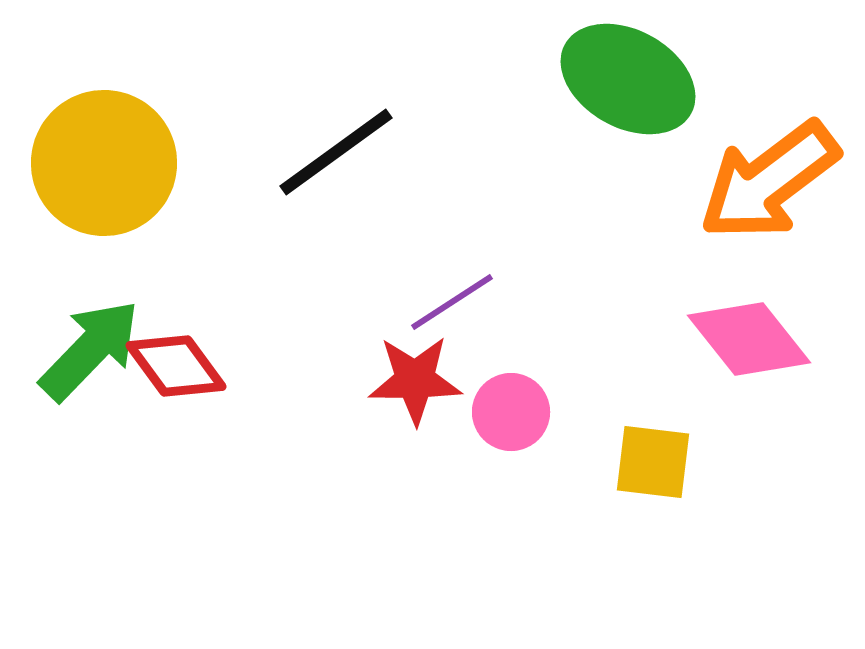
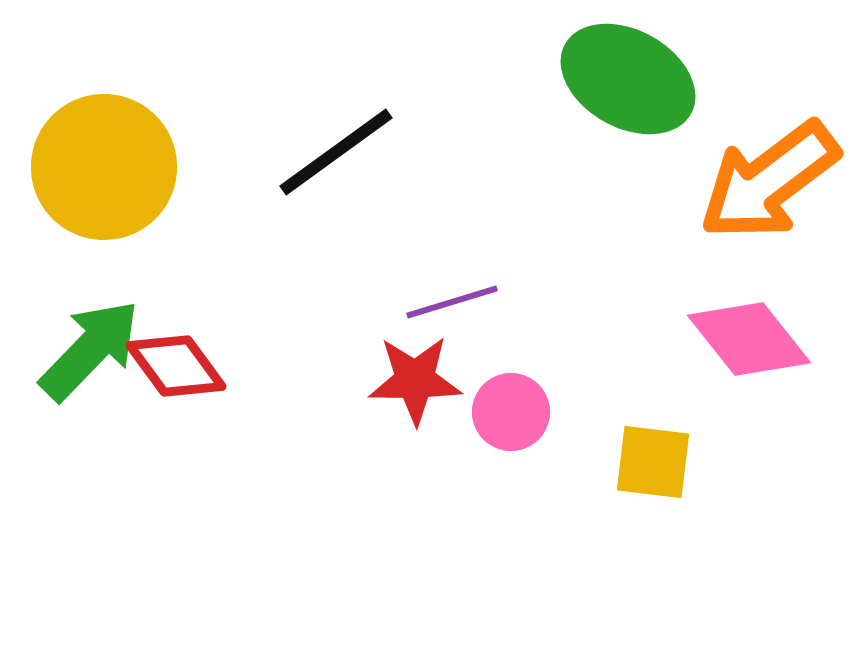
yellow circle: moved 4 px down
purple line: rotated 16 degrees clockwise
